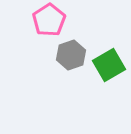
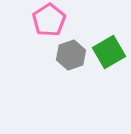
green square: moved 13 px up
